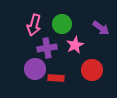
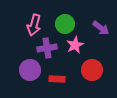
green circle: moved 3 px right
purple circle: moved 5 px left, 1 px down
red rectangle: moved 1 px right, 1 px down
